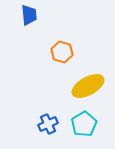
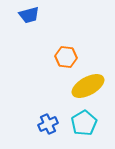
blue trapezoid: rotated 80 degrees clockwise
orange hexagon: moved 4 px right, 5 px down; rotated 10 degrees counterclockwise
cyan pentagon: moved 1 px up
